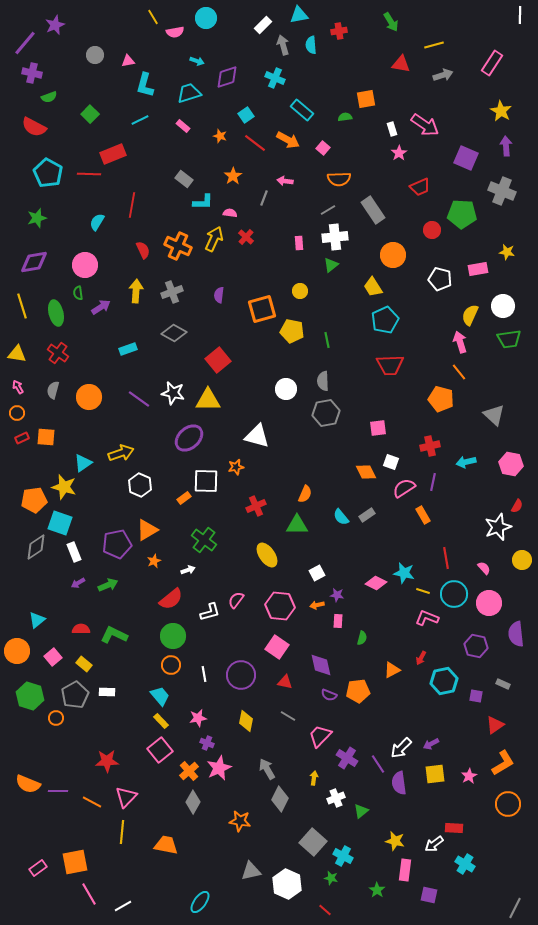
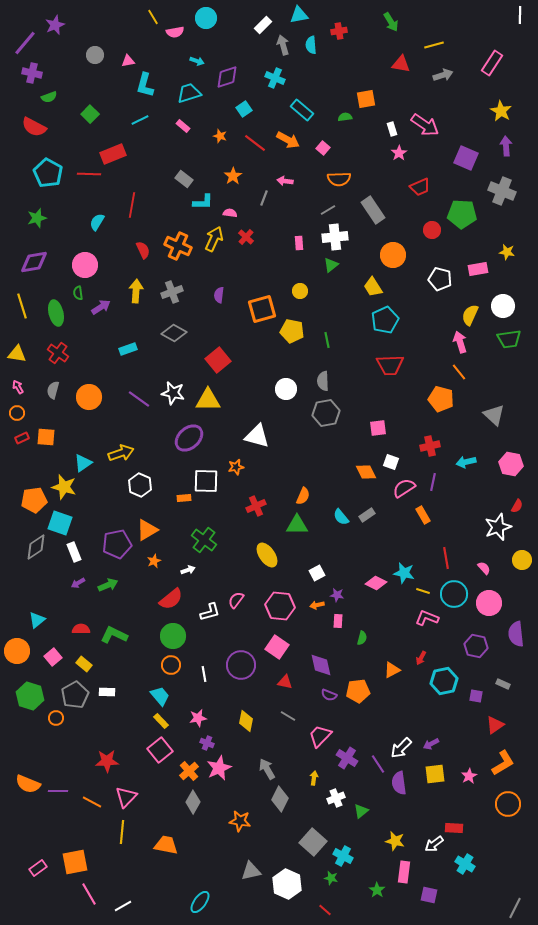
cyan square at (246, 115): moved 2 px left, 6 px up
orange semicircle at (305, 494): moved 2 px left, 2 px down
orange rectangle at (184, 498): rotated 32 degrees clockwise
purple circle at (241, 675): moved 10 px up
pink rectangle at (405, 870): moved 1 px left, 2 px down
